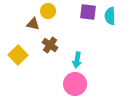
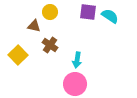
yellow circle: moved 2 px right, 1 px down
cyan semicircle: rotated 126 degrees clockwise
brown triangle: moved 1 px right, 2 px down
